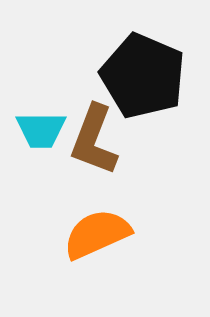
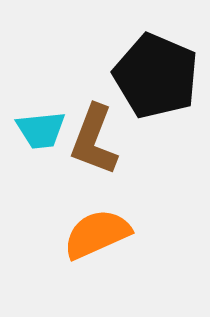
black pentagon: moved 13 px right
cyan trapezoid: rotated 6 degrees counterclockwise
